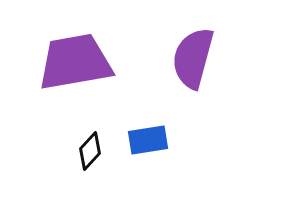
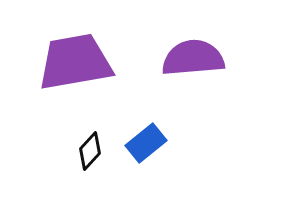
purple semicircle: rotated 70 degrees clockwise
blue rectangle: moved 2 px left, 3 px down; rotated 30 degrees counterclockwise
